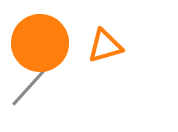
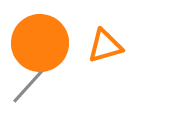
gray line: moved 1 px right, 3 px up
